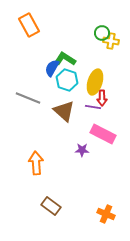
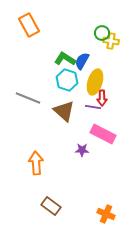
blue semicircle: moved 30 px right, 7 px up
